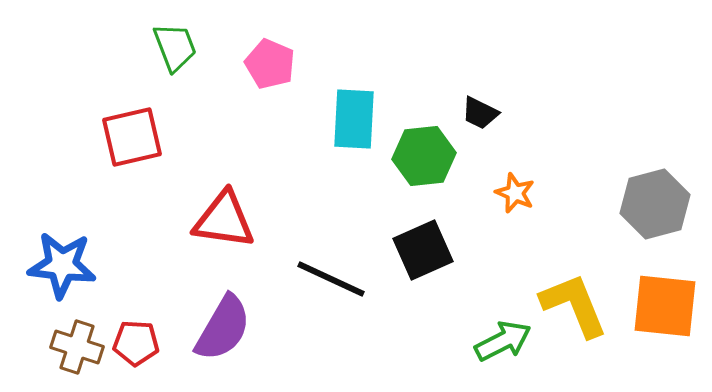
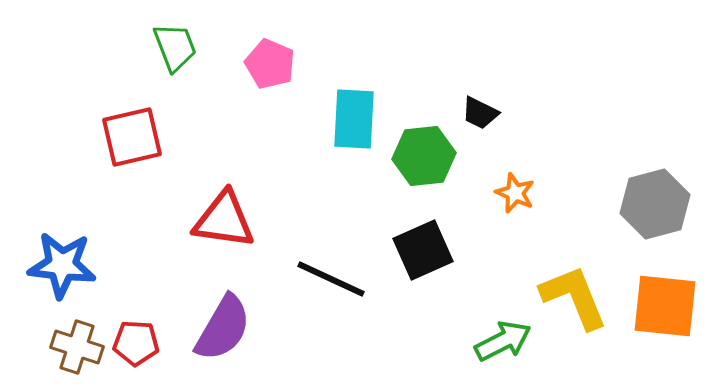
yellow L-shape: moved 8 px up
